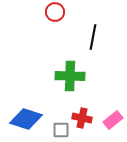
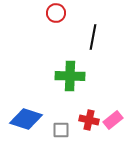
red circle: moved 1 px right, 1 px down
red cross: moved 7 px right, 2 px down
